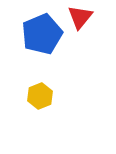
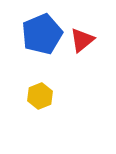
red triangle: moved 2 px right, 23 px down; rotated 12 degrees clockwise
